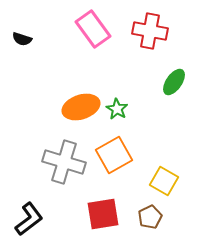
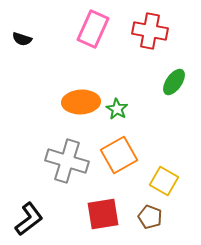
pink rectangle: rotated 60 degrees clockwise
orange ellipse: moved 5 px up; rotated 15 degrees clockwise
orange square: moved 5 px right
gray cross: moved 3 px right, 1 px up
brown pentagon: rotated 25 degrees counterclockwise
